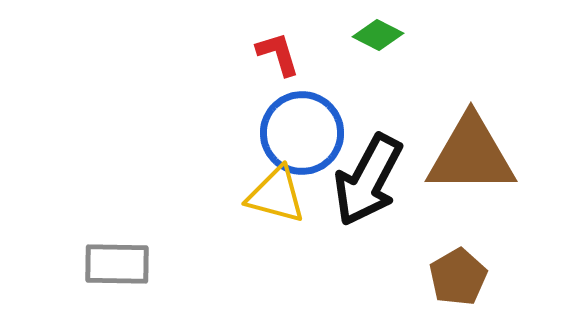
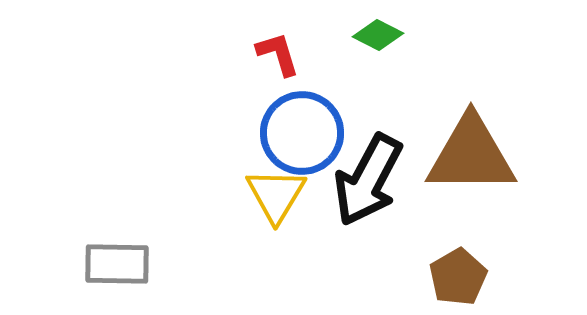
yellow triangle: rotated 46 degrees clockwise
